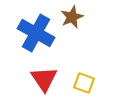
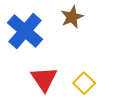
blue cross: moved 11 px left, 2 px up; rotated 12 degrees clockwise
yellow square: rotated 25 degrees clockwise
